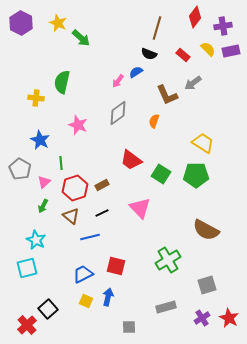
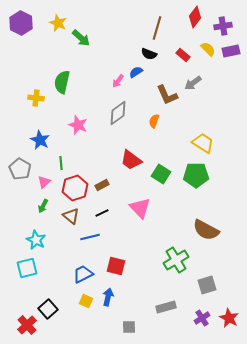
green cross at (168, 260): moved 8 px right
